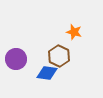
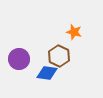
purple circle: moved 3 px right
